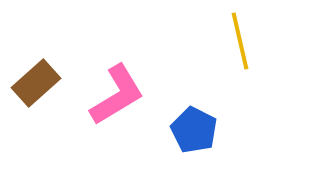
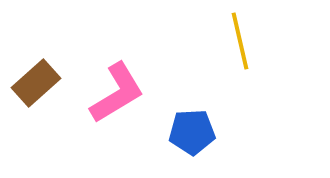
pink L-shape: moved 2 px up
blue pentagon: moved 2 px left, 2 px down; rotated 30 degrees counterclockwise
